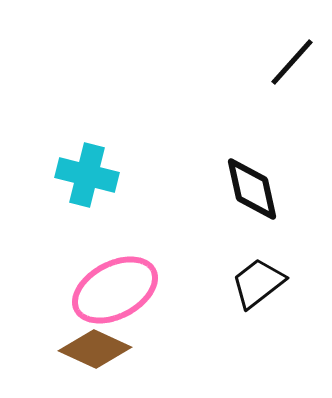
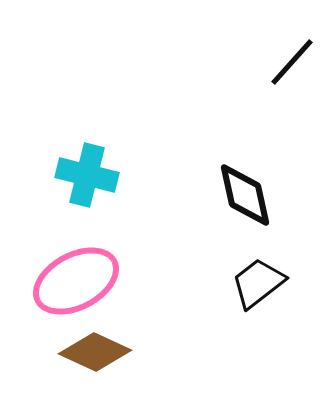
black diamond: moved 7 px left, 6 px down
pink ellipse: moved 39 px left, 9 px up
brown diamond: moved 3 px down
